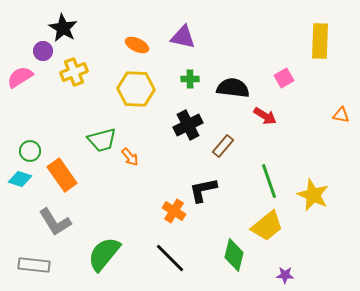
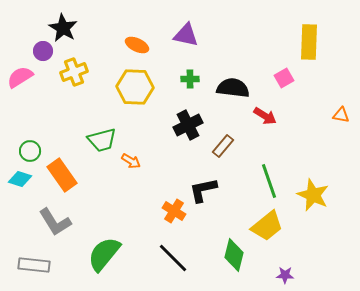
purple triangle: moved 3 px right, 2 px up
yellow rectangle: moved 11 px left, 1 px down
yellow hexagon: moved 1 px left, 2 px up
orange arrow: moved 1 px right, 4 px down; rotated 18 degrees counterclockwise
black line: moved 3 px right
